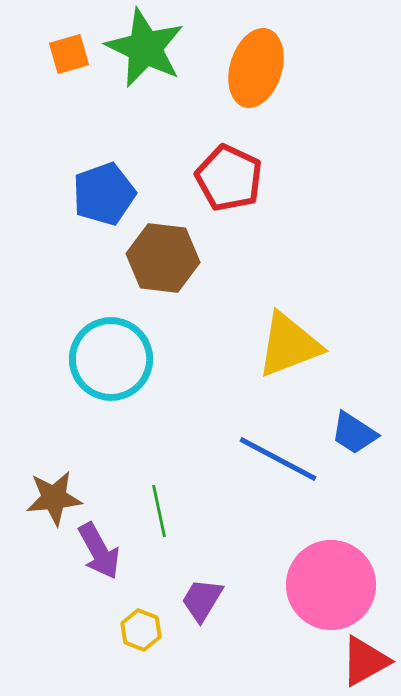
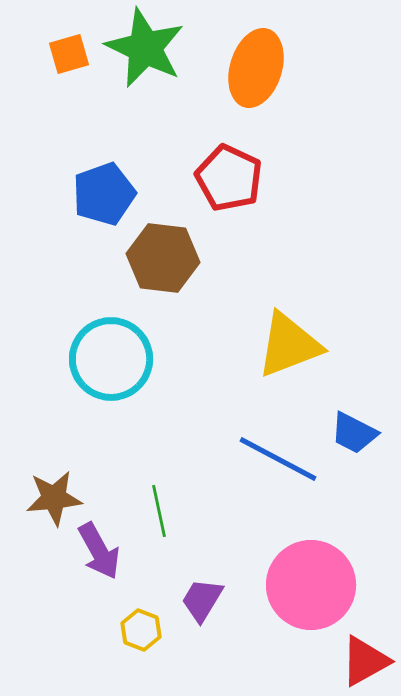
blue trapezoid: rotated 6 degrees counterclockwise
pink circle: moved 20 px left
